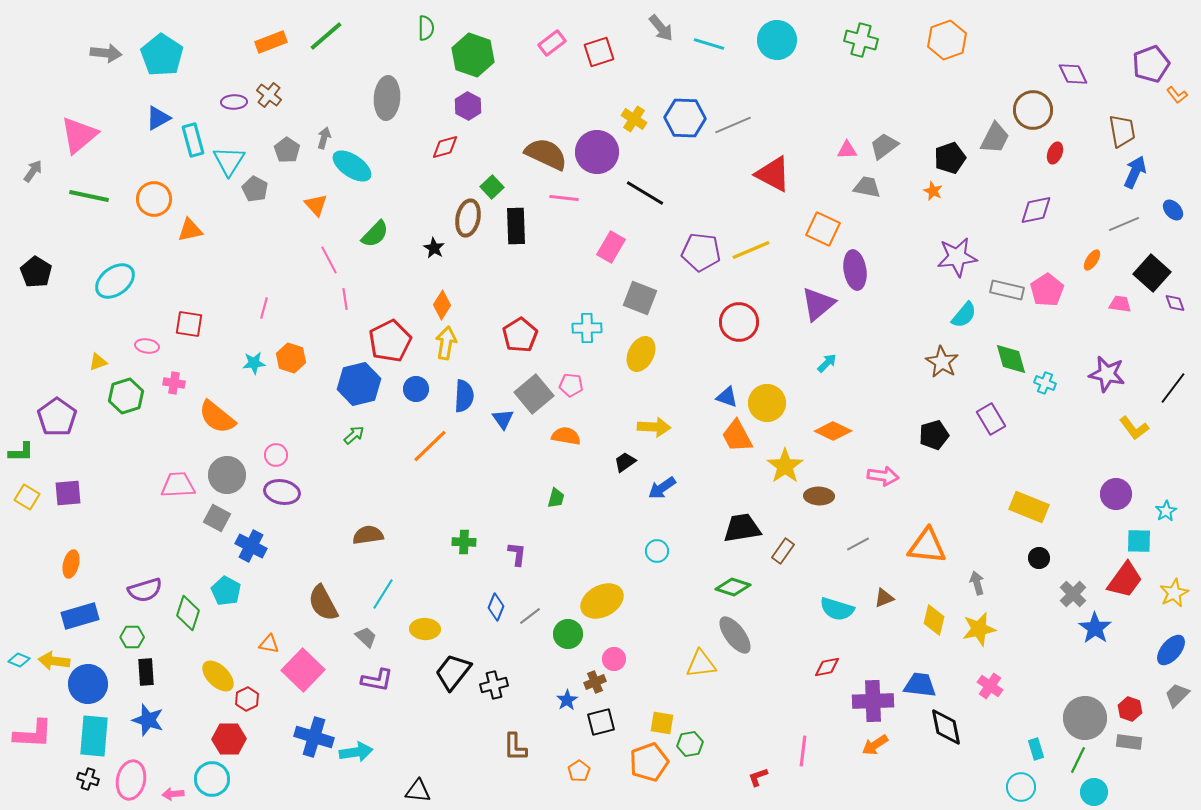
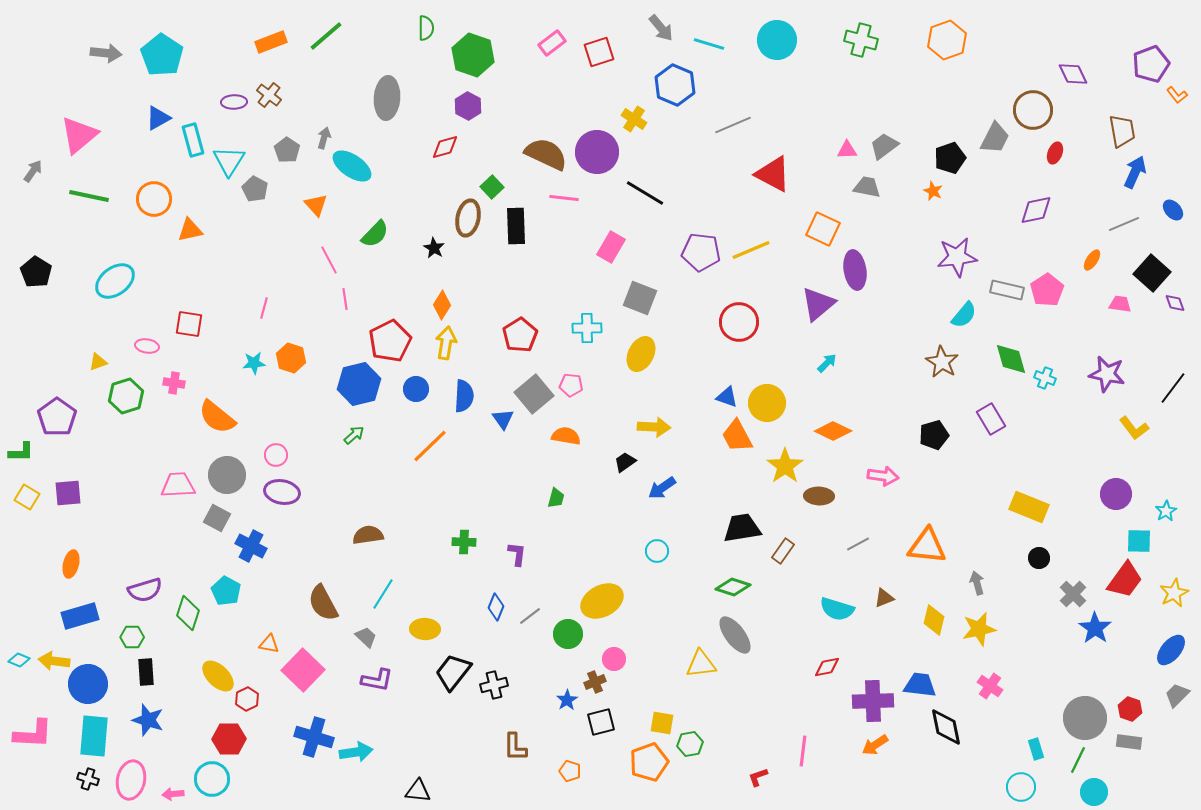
blue hexagon at (685, 118): moved 10 px left, 33 px up; rotated 21 degrees clockwise
cyan cross at (1045, 383): moved 5 px up
orange pentagon at (579, 771): moved 9 px left; rotated 20 degrees counterclockwise
